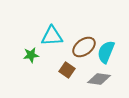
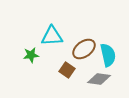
brown ellipse: moved 2 px down
cyan semicircle: moved 2 px right, 3 px down; rotated 145 degrees clockwise
